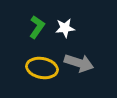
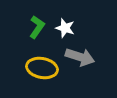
white star: rotated 24 degrees clockwise
gray arrow: moved 1 px right, 6 px up
